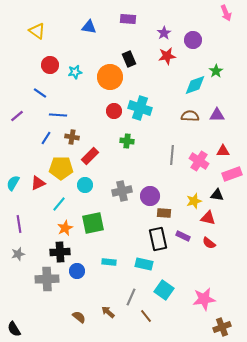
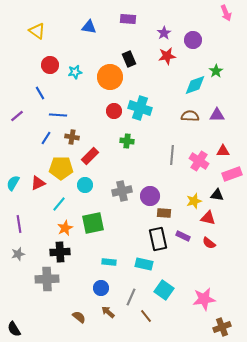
blue line at (40, 93): rotated 24 degrees clockwise
blue circle at (77, 271): moved 24 px right, 17 px down
